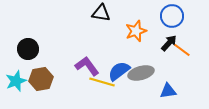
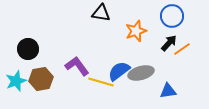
orange line: moved 1 px up; rotated 72 degrees counterclockwise
purple L-shape: moved 10 px left
yellow line: moved 1 px left
